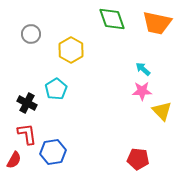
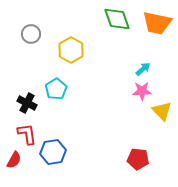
green diamond: moved 5 px right
cyan arrow: rotated 98 degrees clockwise
